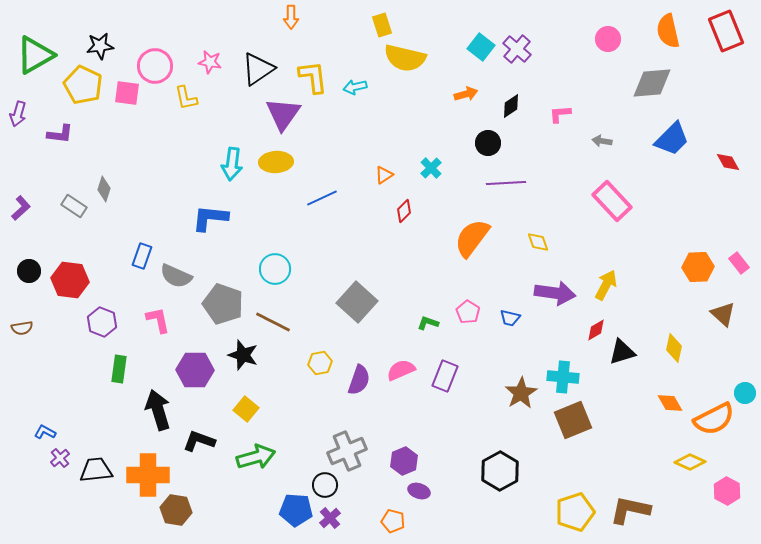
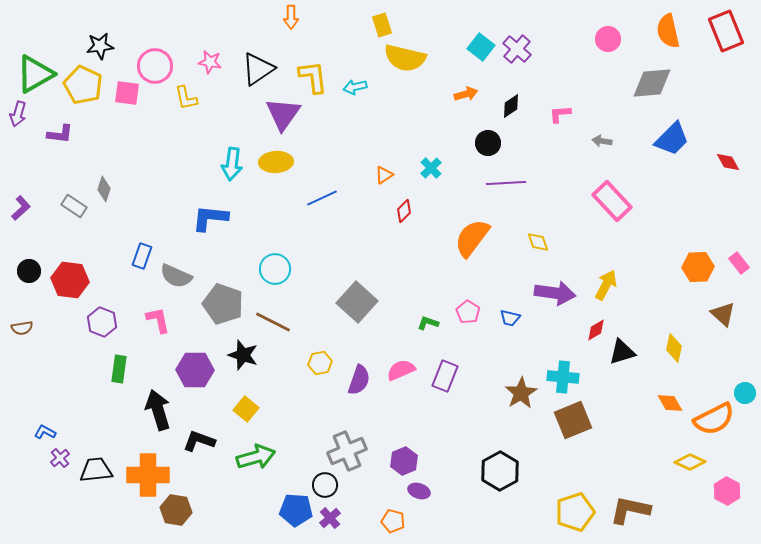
green triangle at (35, 55): moved 19 px down
